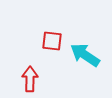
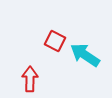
red square: moved 3 px right; rotated 20 degrees clockwise
